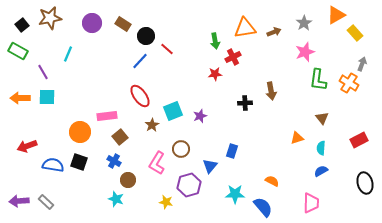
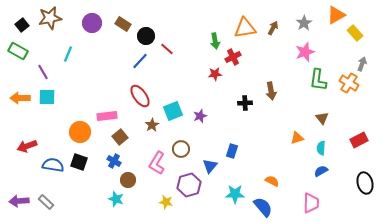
brown arrow at (274, 32): moved 1 px left, 4 px up; rotated 40 degrees counterclockwise
